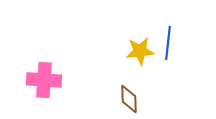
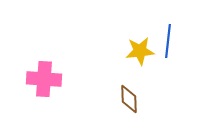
blue line: moved 2 px up
pink cross: moved 1 px up
